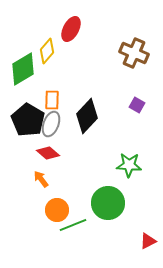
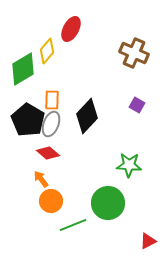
orange circle: moved 6 px left, 9 px up
